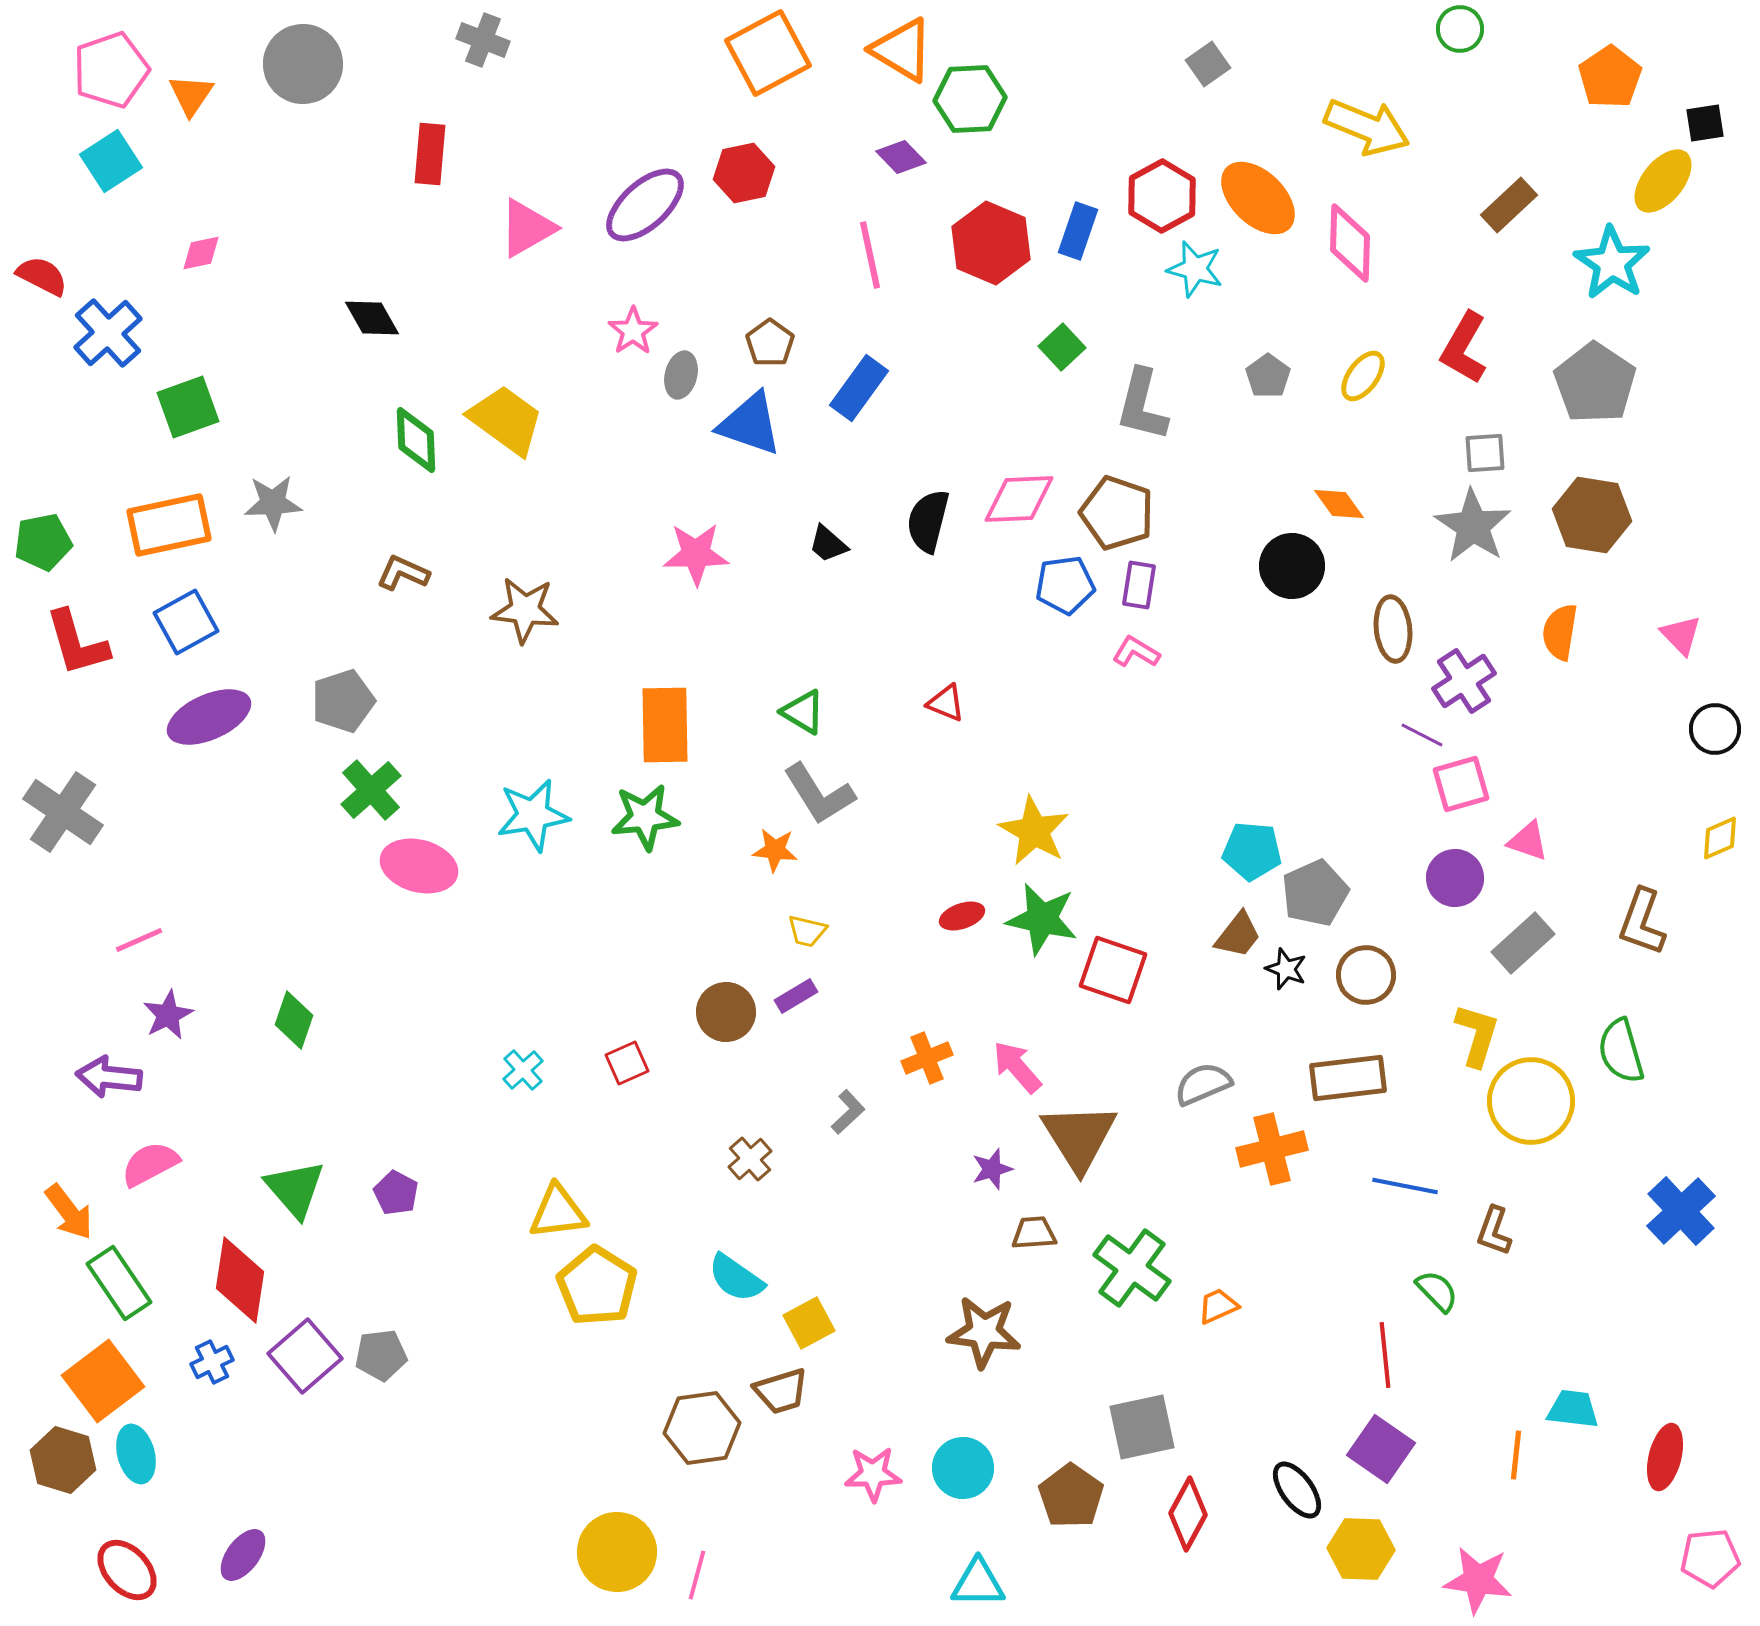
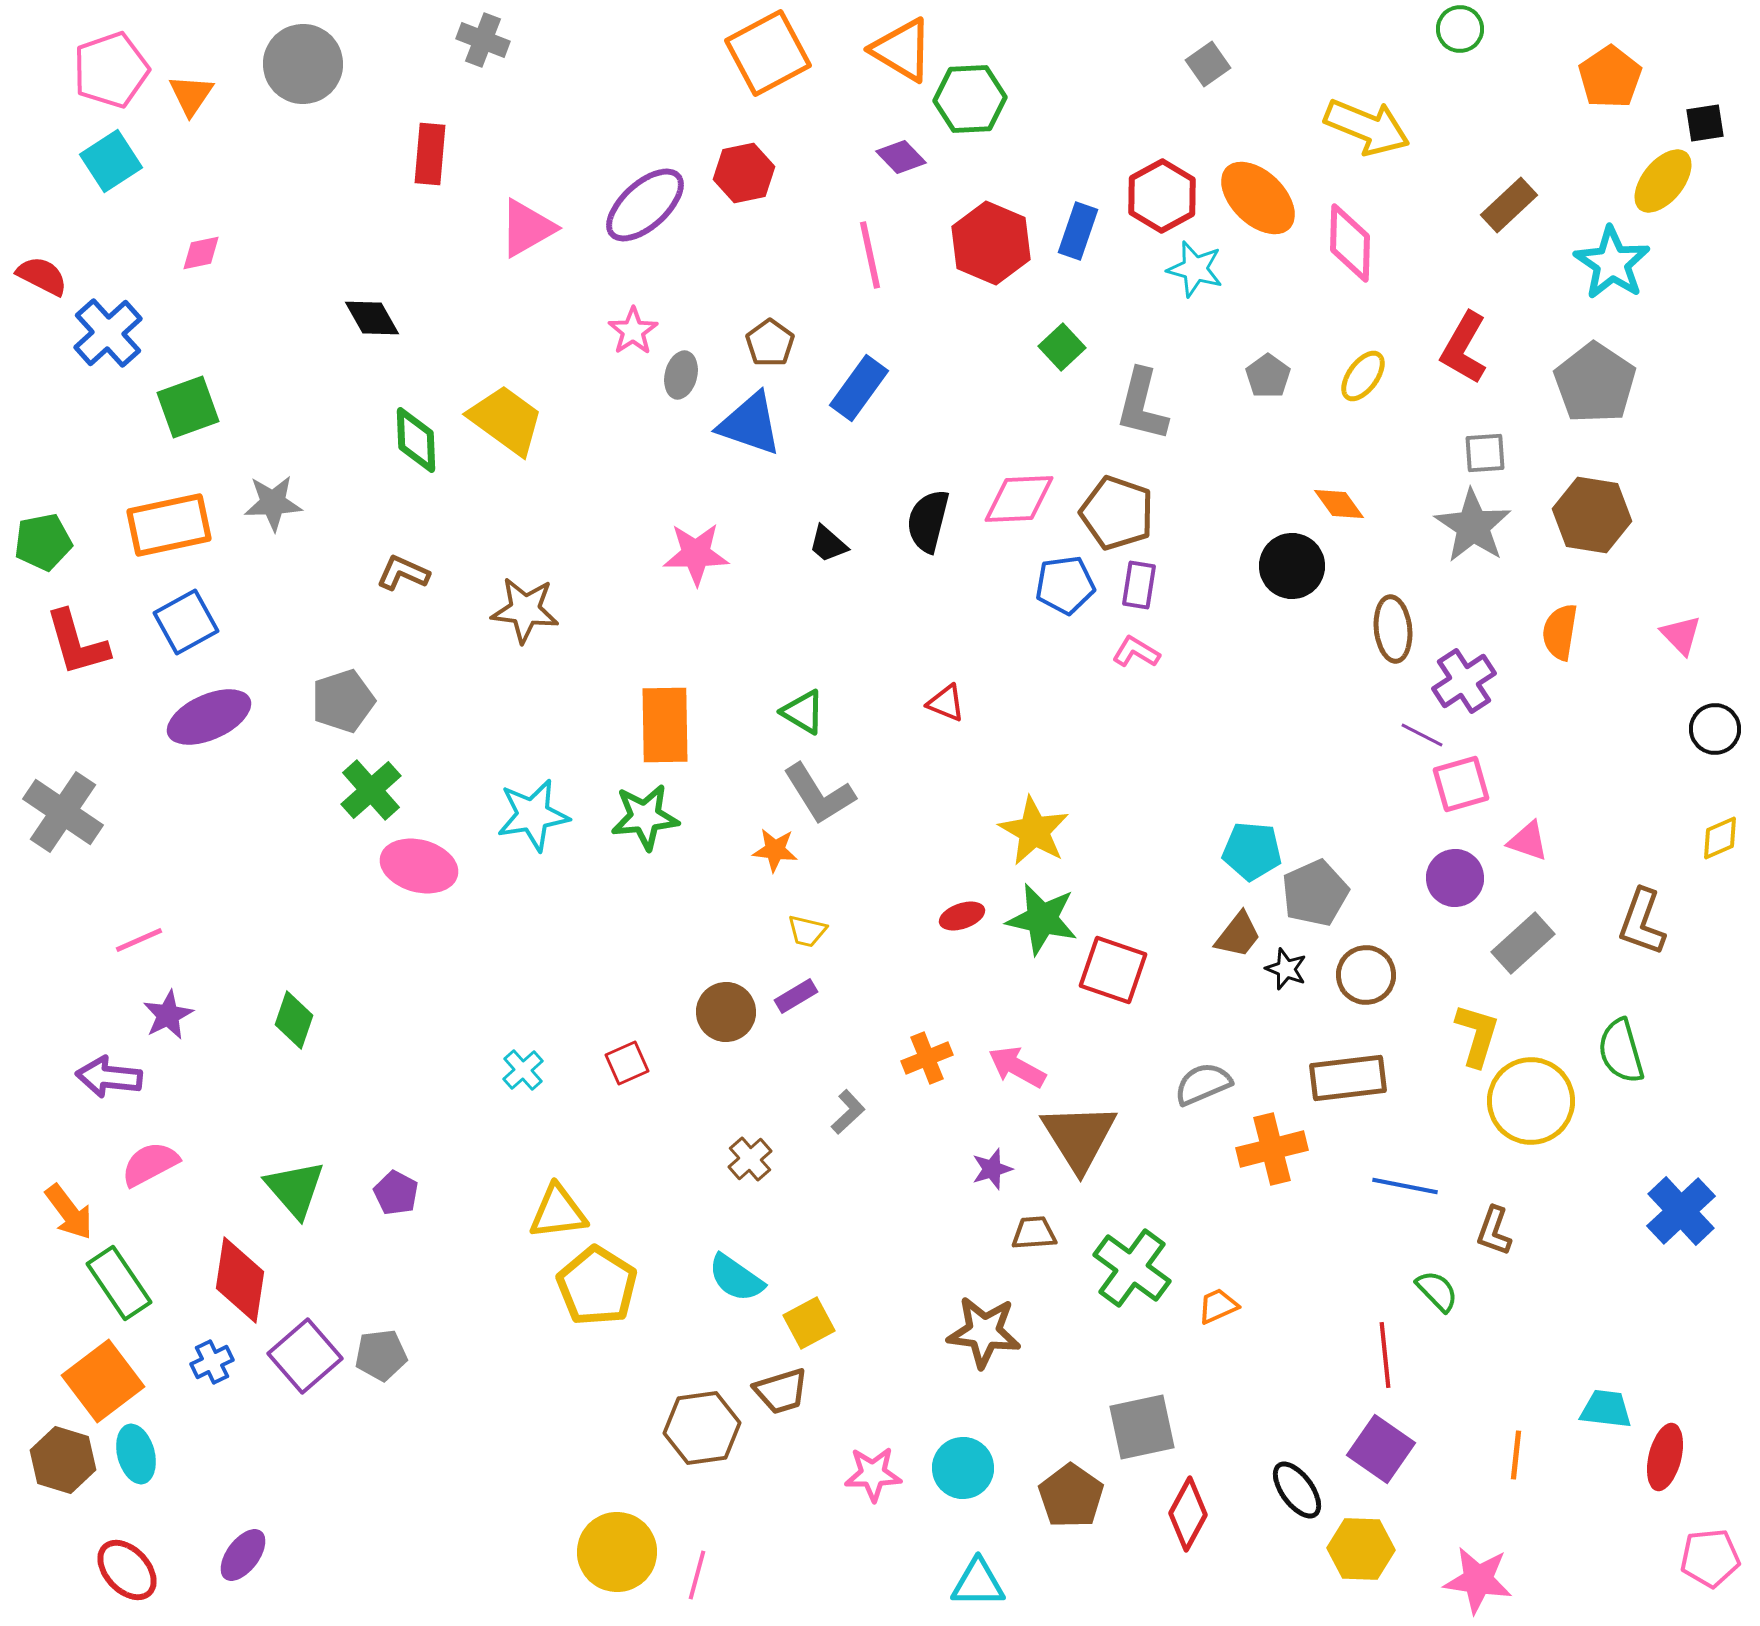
pink arrow at (1017, 1067): rotated 20 degrees counterclockwise
cyan trapezoid at (1573, 1409): moved 33 px right
